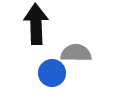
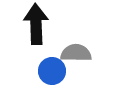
blue circle: moved 2 px up
